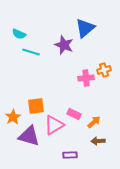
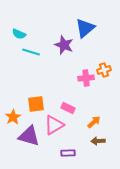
orange square: moved 2 px up
pink rectangle: moved 6 px left, 6 px up
purple rectangle: moved 2 px left, 2 px up
